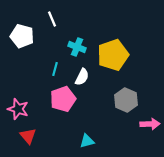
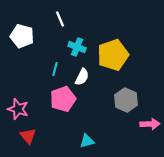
white line: moved 8 px right
